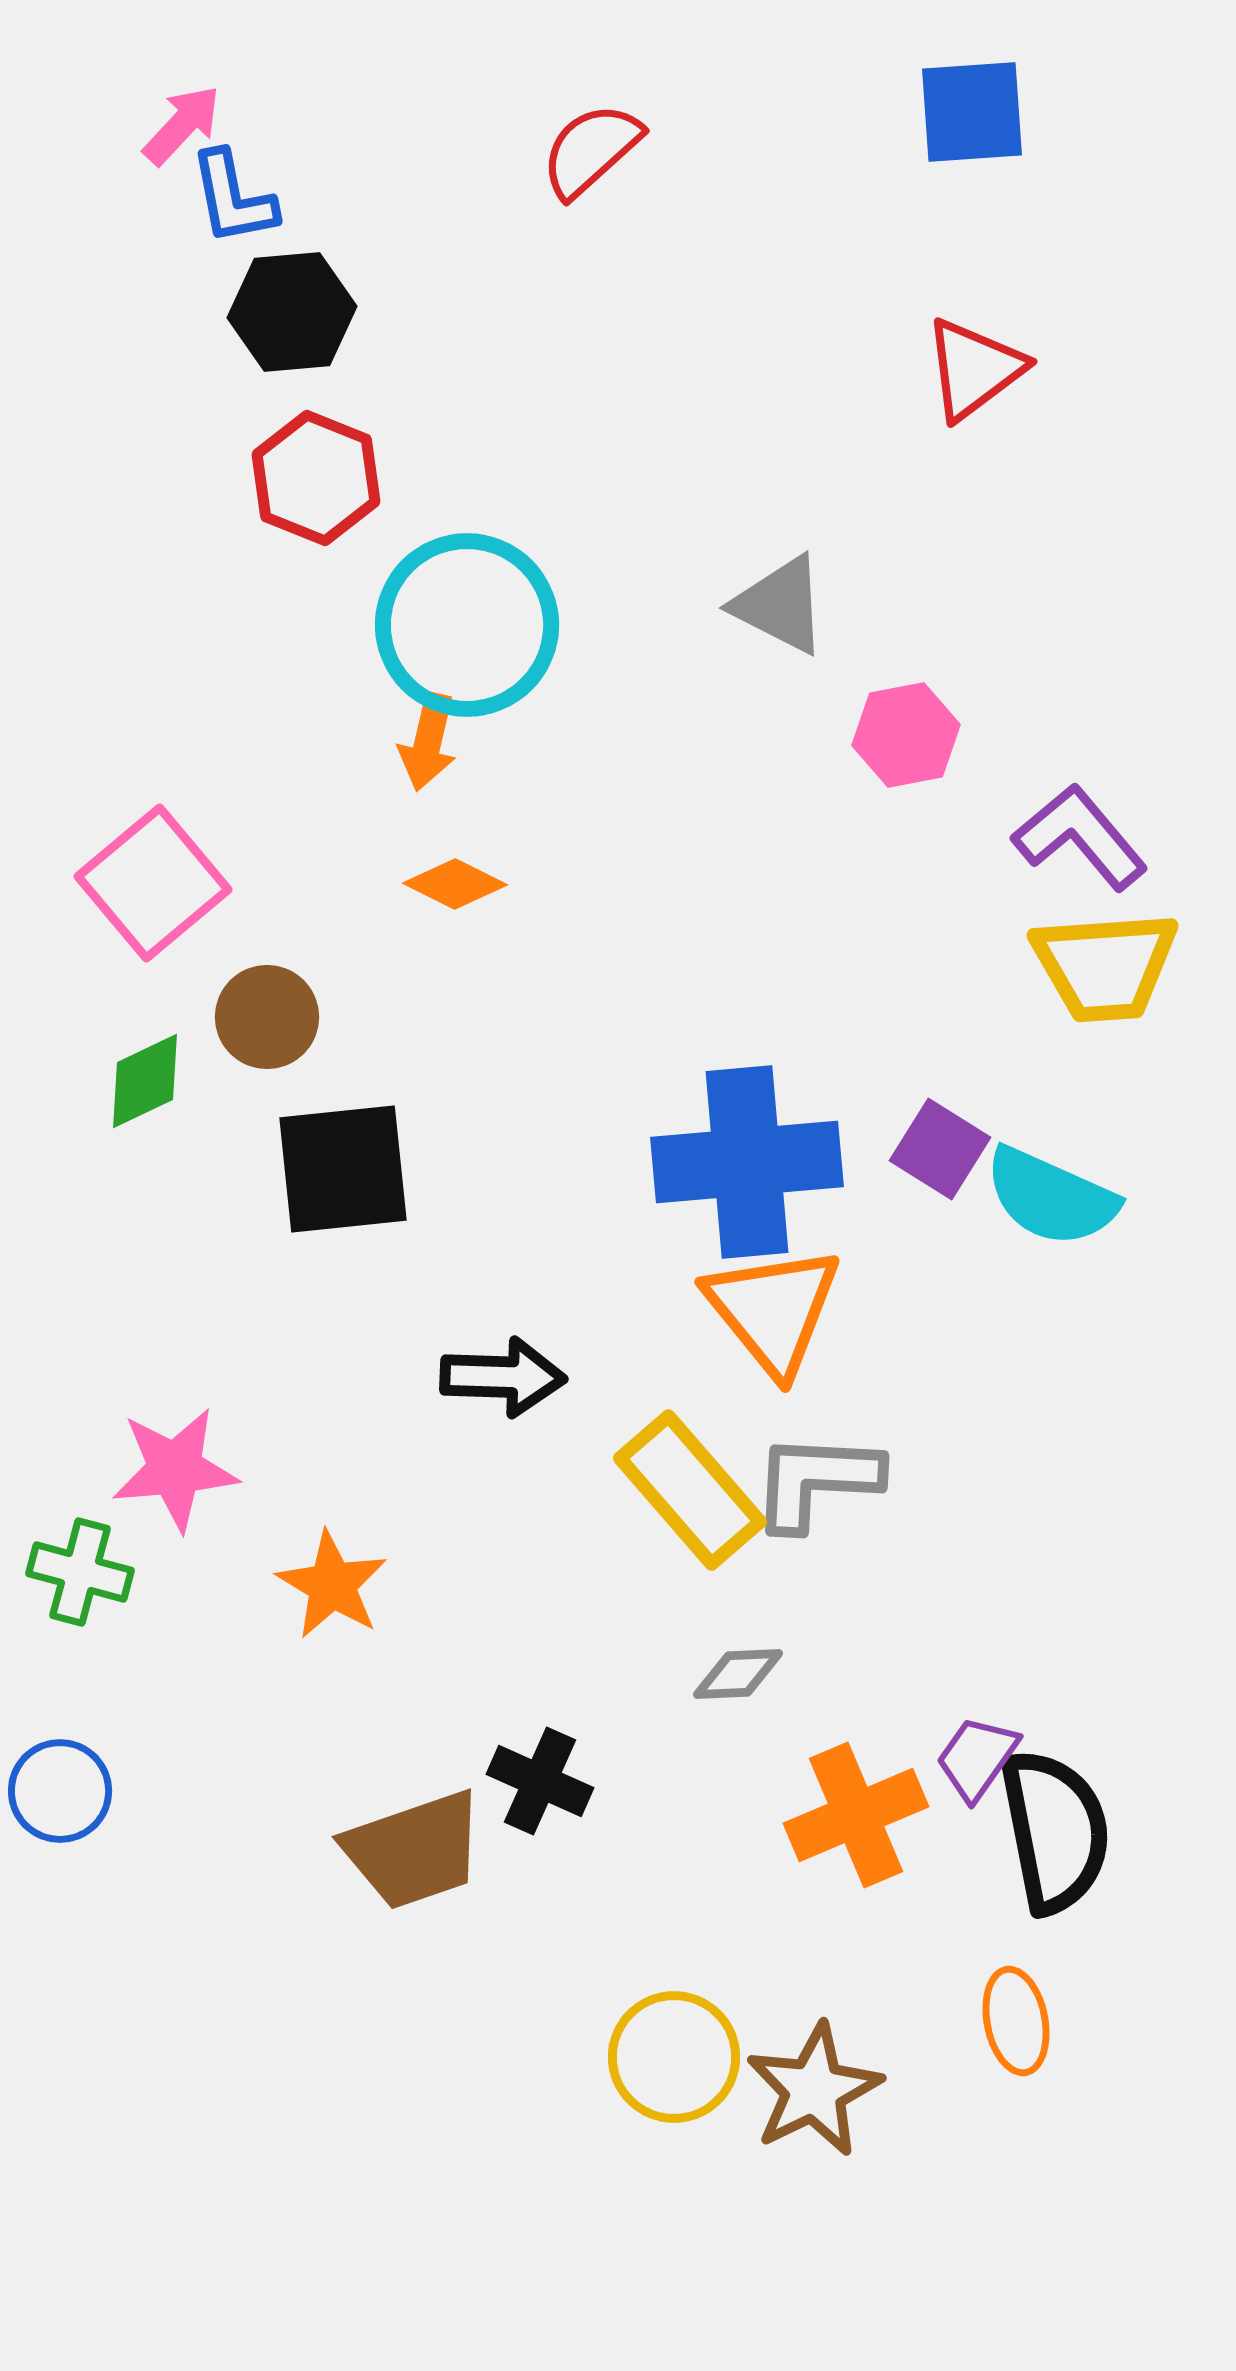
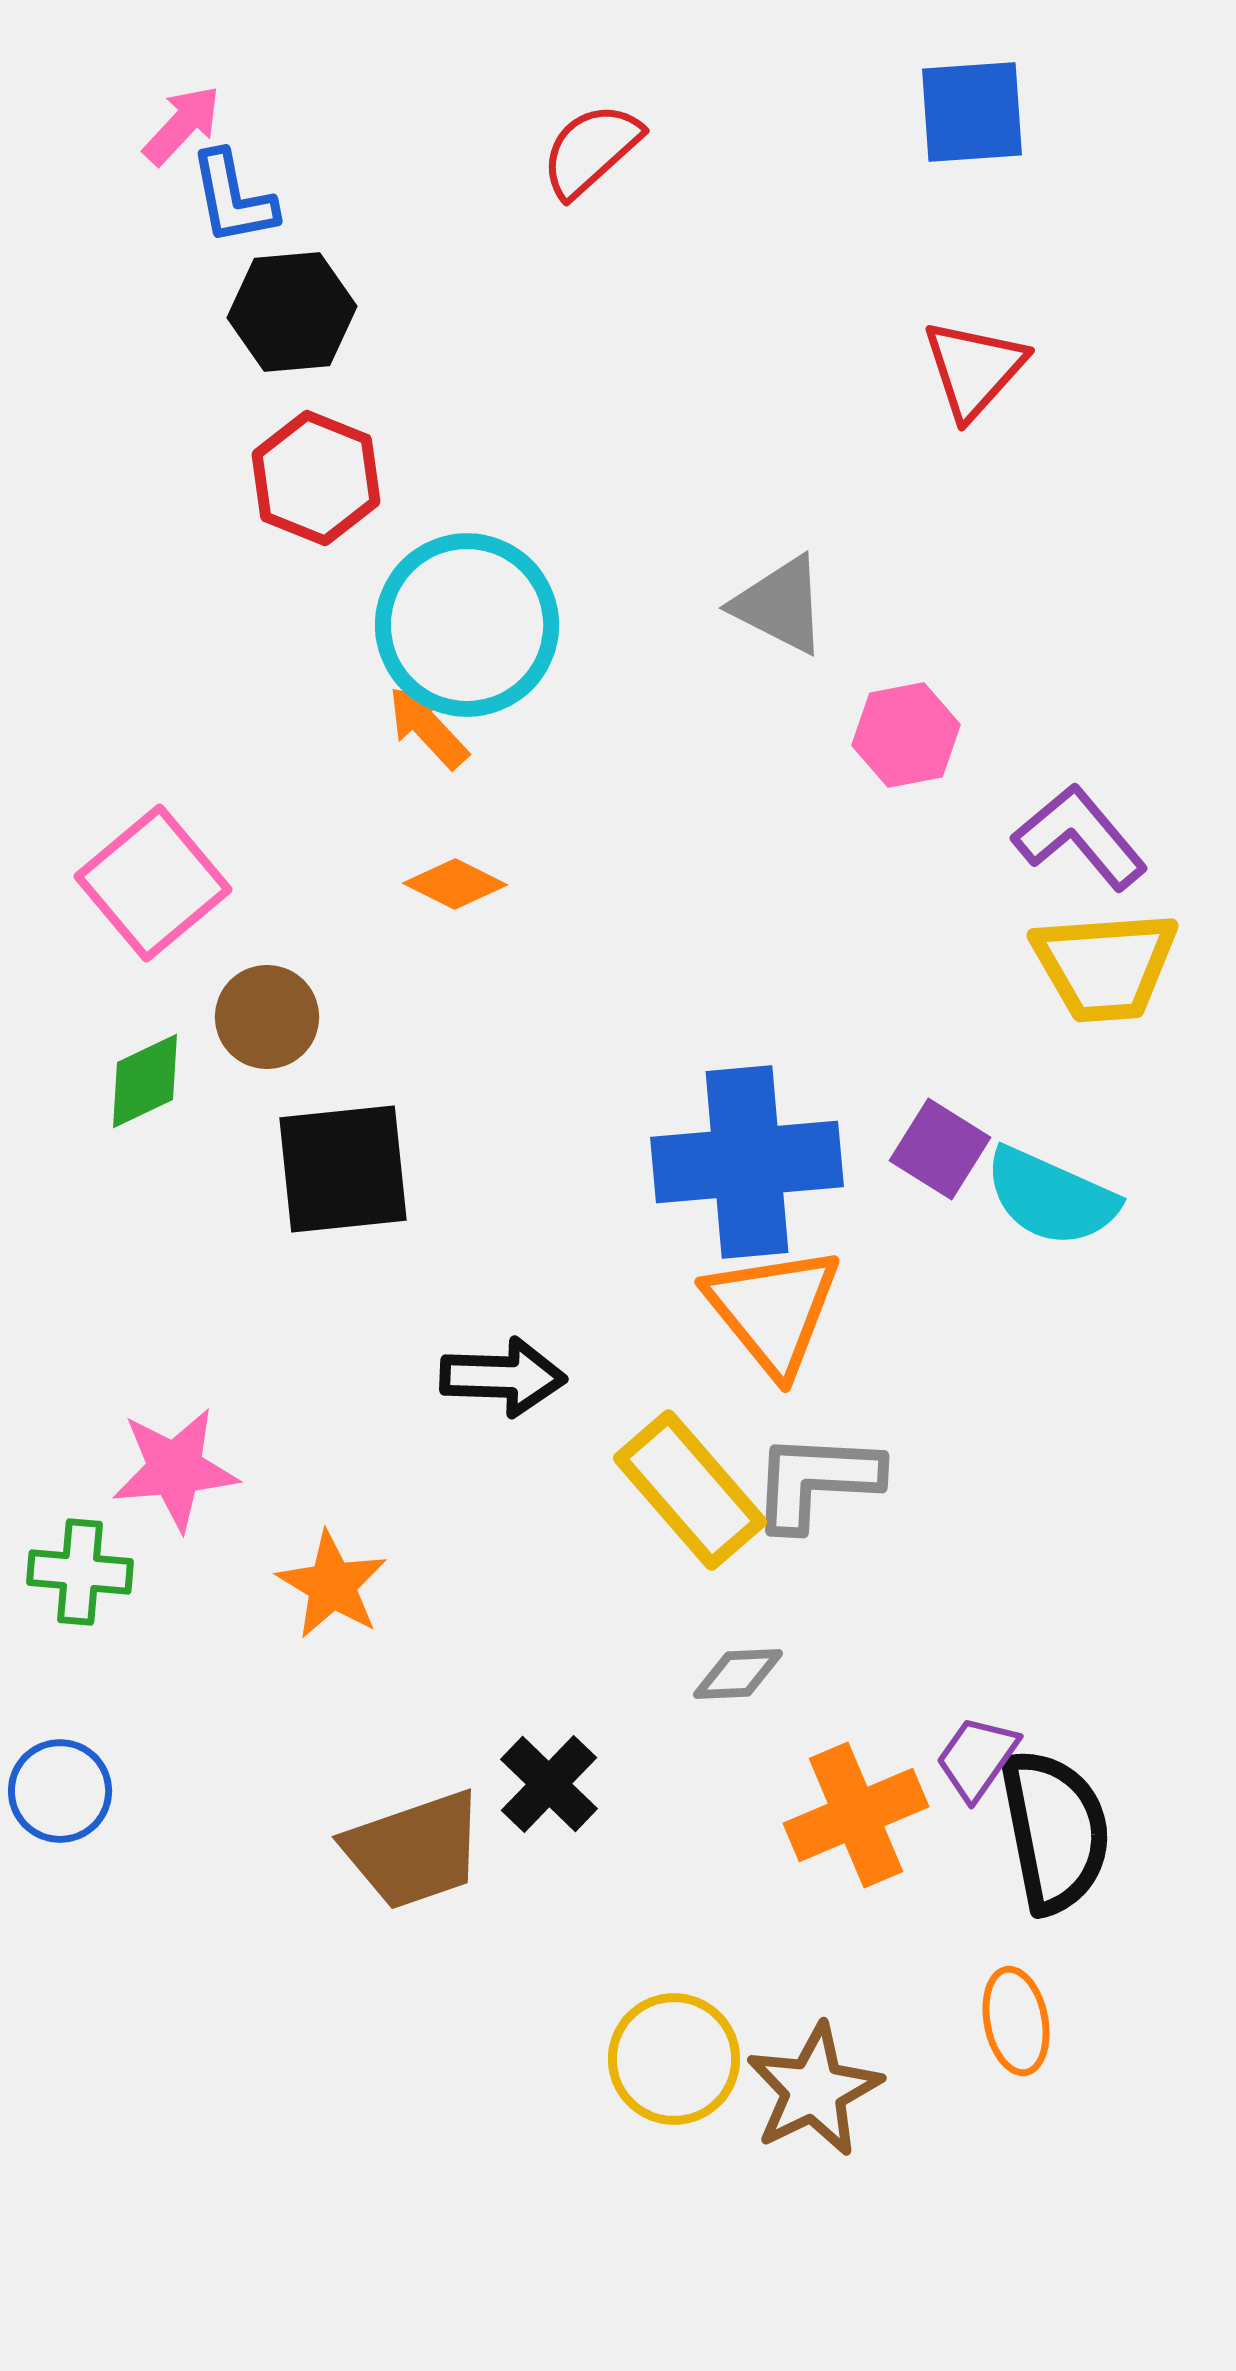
red triangle: rotated 11 degrees counterclockwise
orange arrow: moved 15 px up; rotated 124 degrees clockwise
green cross: rotated 10 degrees counterclockwise
black cross: moved 9 px right, 3 px down; rotated 20 degrees clockwise
yellow circle: moved 2 px down
